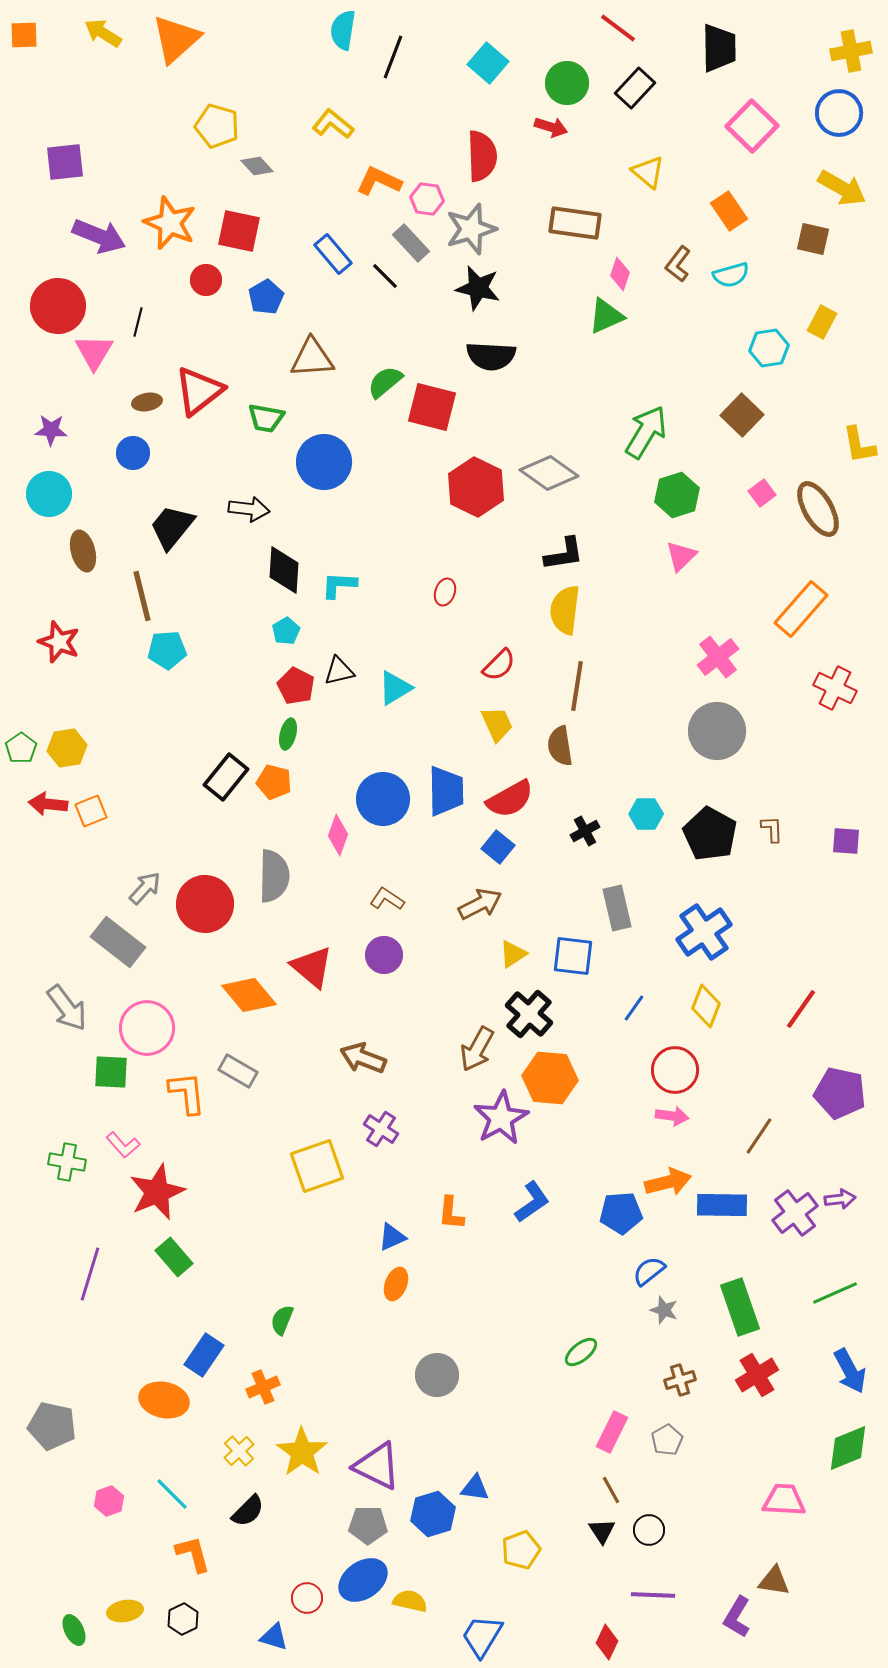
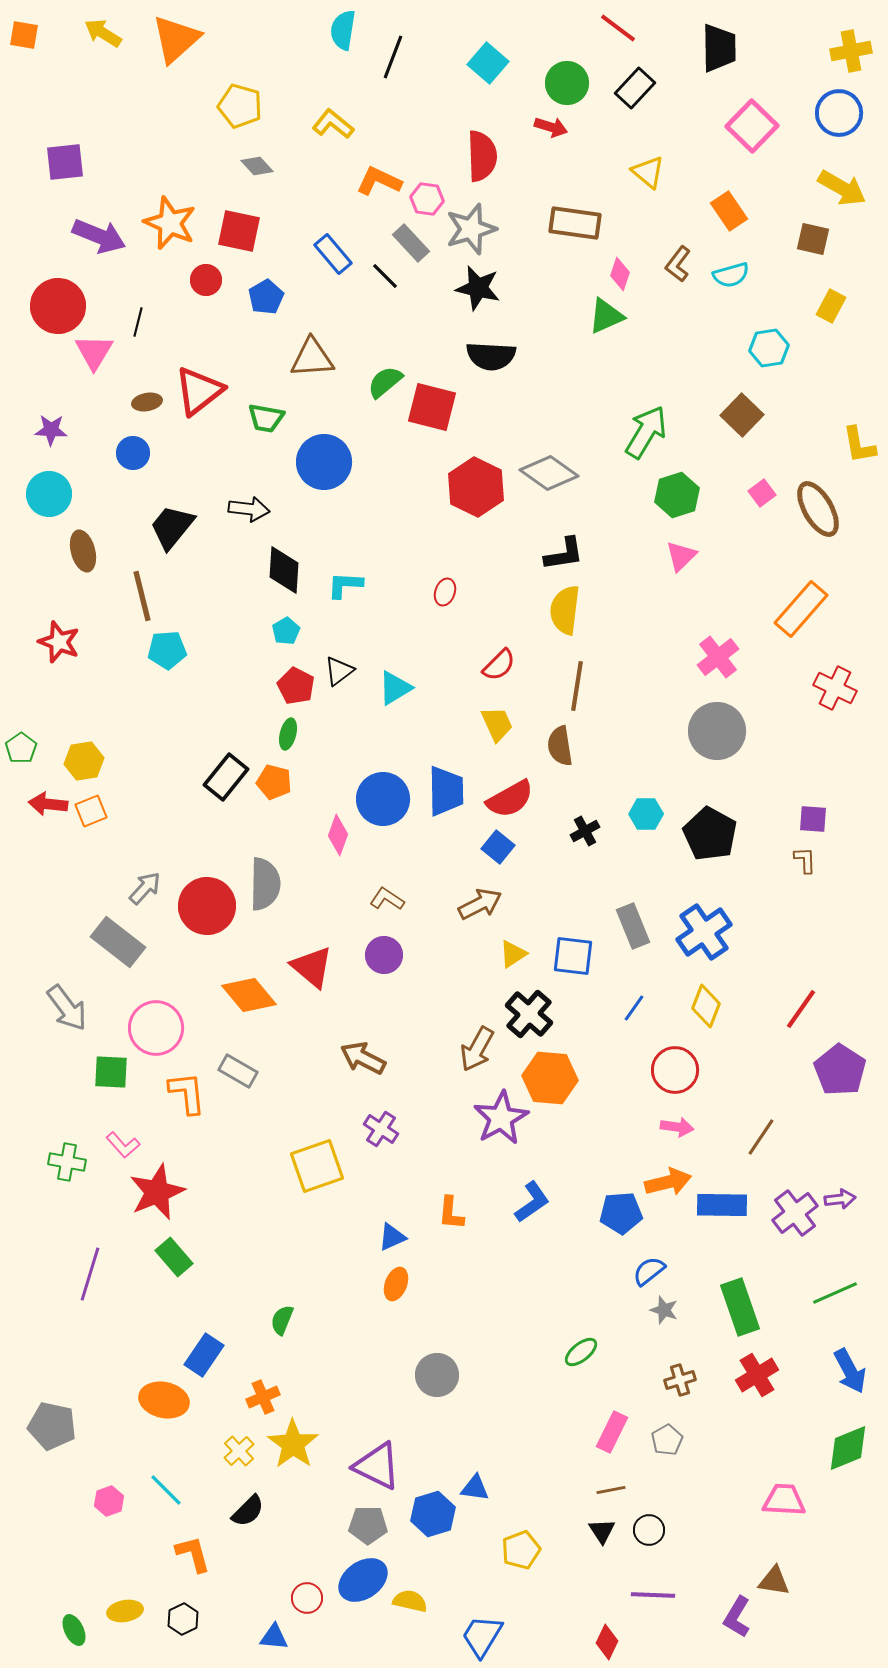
orange square at (24, 35): rotated 12 degrees clockwise
yellow pentagon at (217, 126): moved 23 px right, 20 px up
yellow rectangle at (822, 322): moved 9 px right, 16 px up
cyan L-shape at (339, 585): moved 6 px right
black triangle at (339, 671): rotated 24 degrees counterclockwise
yellow hexagon at (67, 748): moved 17 px right, 13 px down
brown L-shape at (772, 829): moved 33 px right, 31 px down
purple square at (846, 841): moved 33 px left, 22 px up
gray semicircle at (274, 876): moved 9 px left, 8 px down
red circle at (205, 904): moved 2 px right, 2 px down
gray rectangle at (617, 908): moved 16 px right, 18 px down; rotated 9 degrees counterclockwise
pink circle at (147, 1028): moved 9 px right
brown arrow at (363, 1058): rotated 6 degrees clockwise
purple pentagon at (840, 1093): moved 23 px up; rotated 21 degrees clockwise
pink arrow at (672, 1116): moved 5 px right, 11 px down
brown line at (759, 1136): moved 2 px right, 1 px down
orange cross at (263, 1387): moved 10 px down
yellow star at (302, 1452): moved 9 px left, 8 px up
brown line at (611, 1490): rotated 72 degrees counterclockwise
cyan line at (172, 1494): moved 6 px left, 4 px up
blue triangle at (274, 1637): rotated 12 degrees counterclockwise
